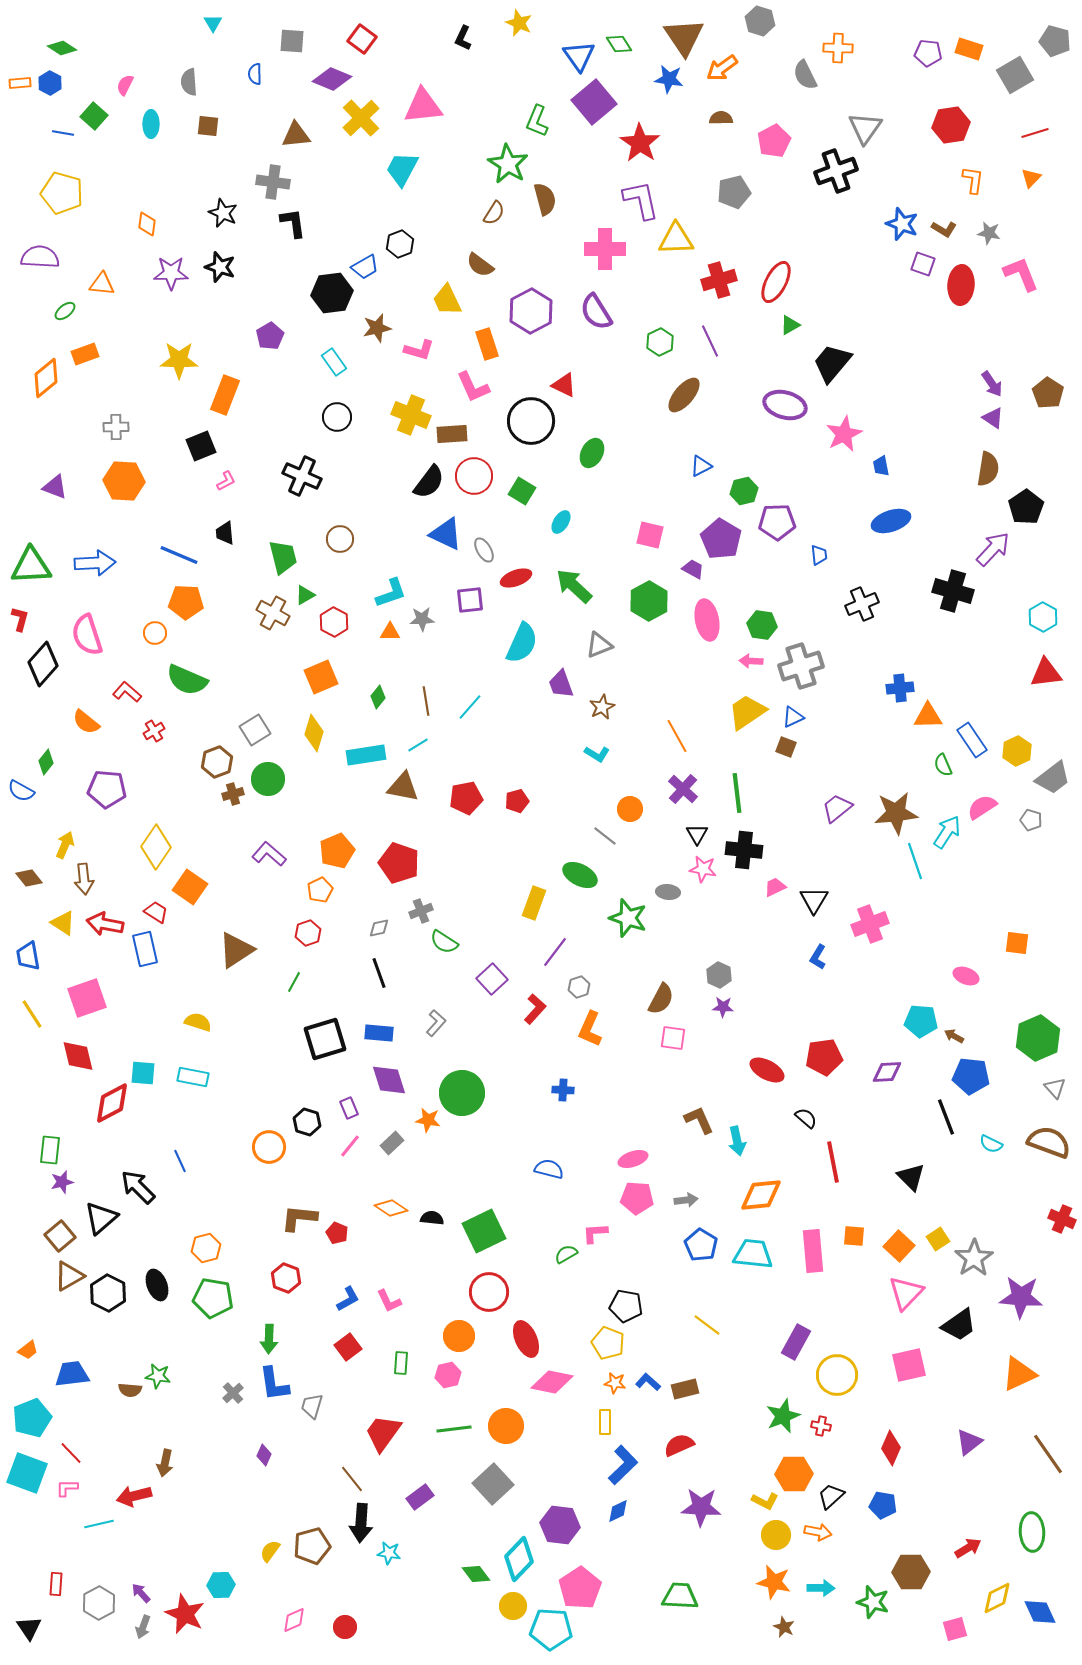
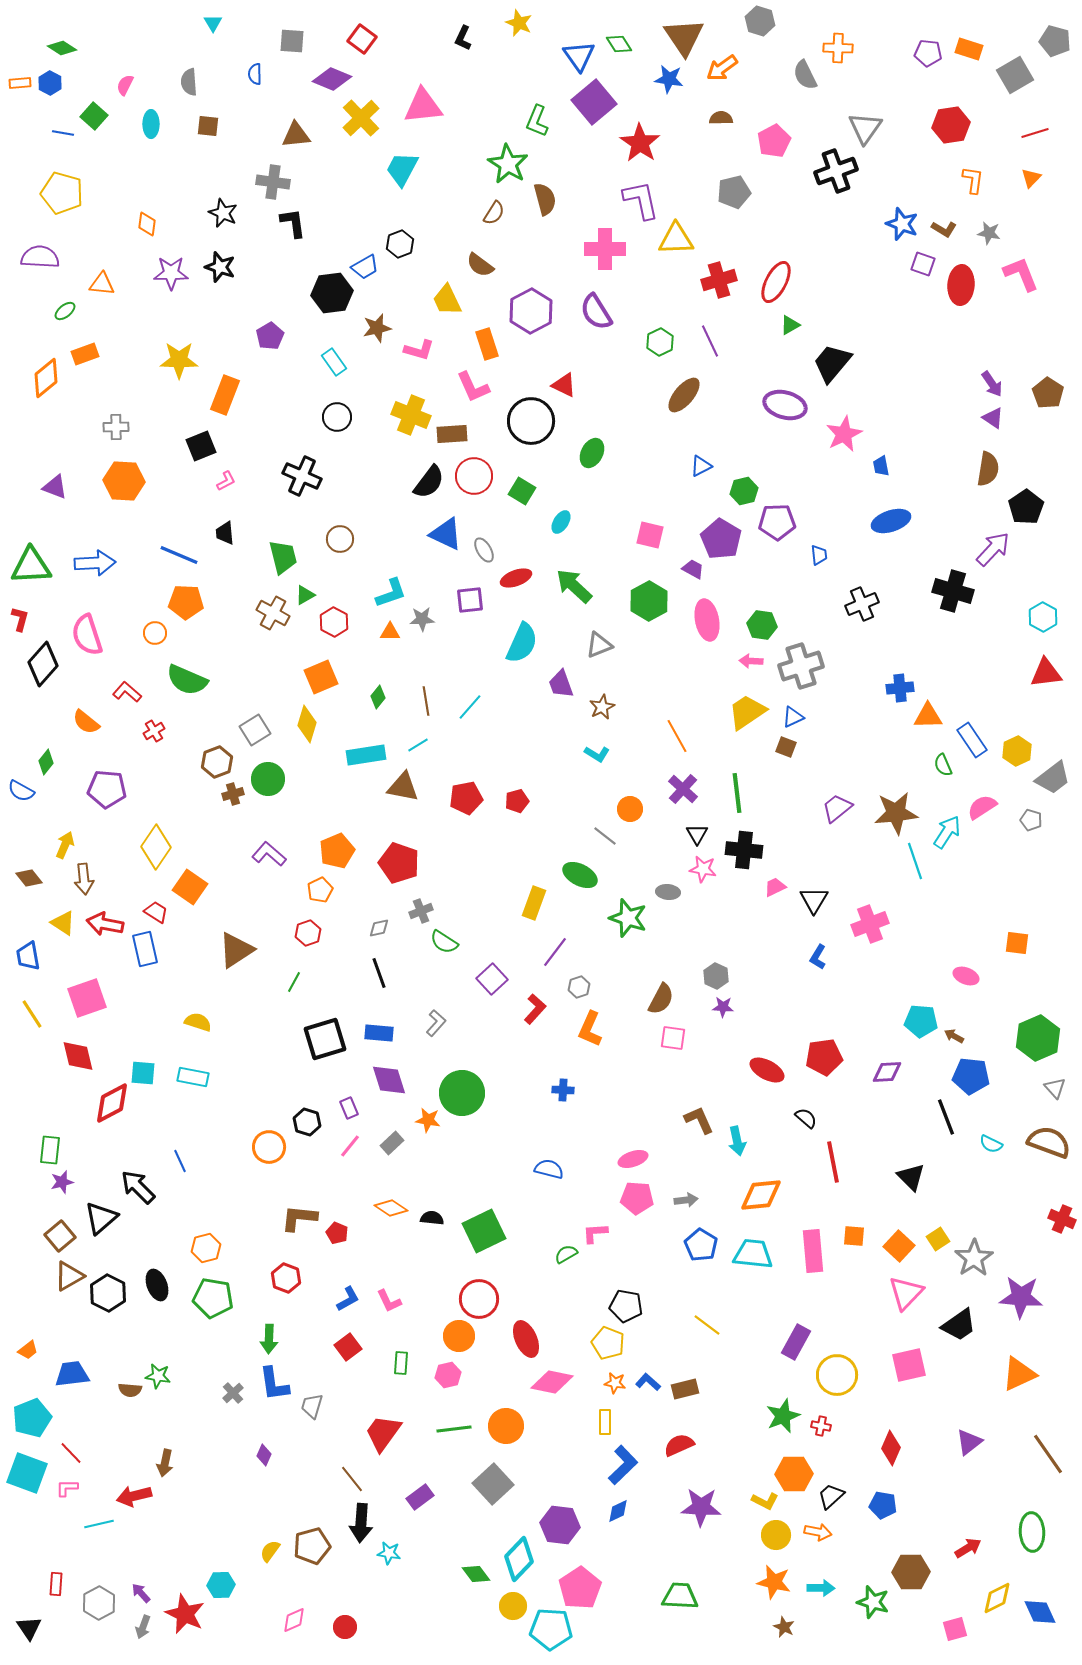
yellow diamond at (314, 733): moved 7 px left, 9 px up
gray hexagon at (719, 975): moved 3 px left, 1 px down
red circle at (489, 1292): moved 10 px left, 7 px down
